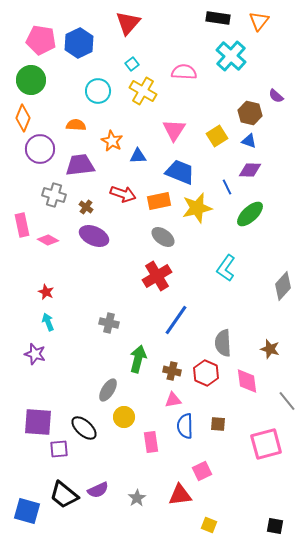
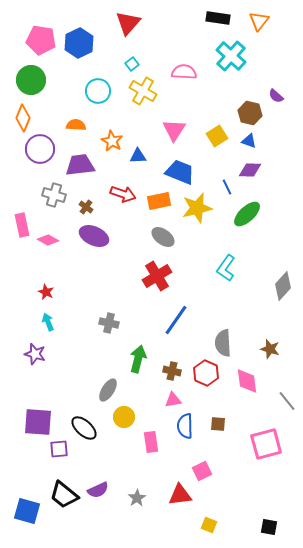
green ellipse at (250, 214): moved 3 px left
black square at (275, 526): moved 6 px left, 1 px down
